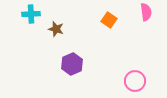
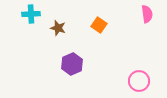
pink semicircle: moved 1 px right, 2 px down
orange square: moved 10 px left, 5 px down
brown star: moved 2 px right, 1 px up
pink circle: moved 4 px right
